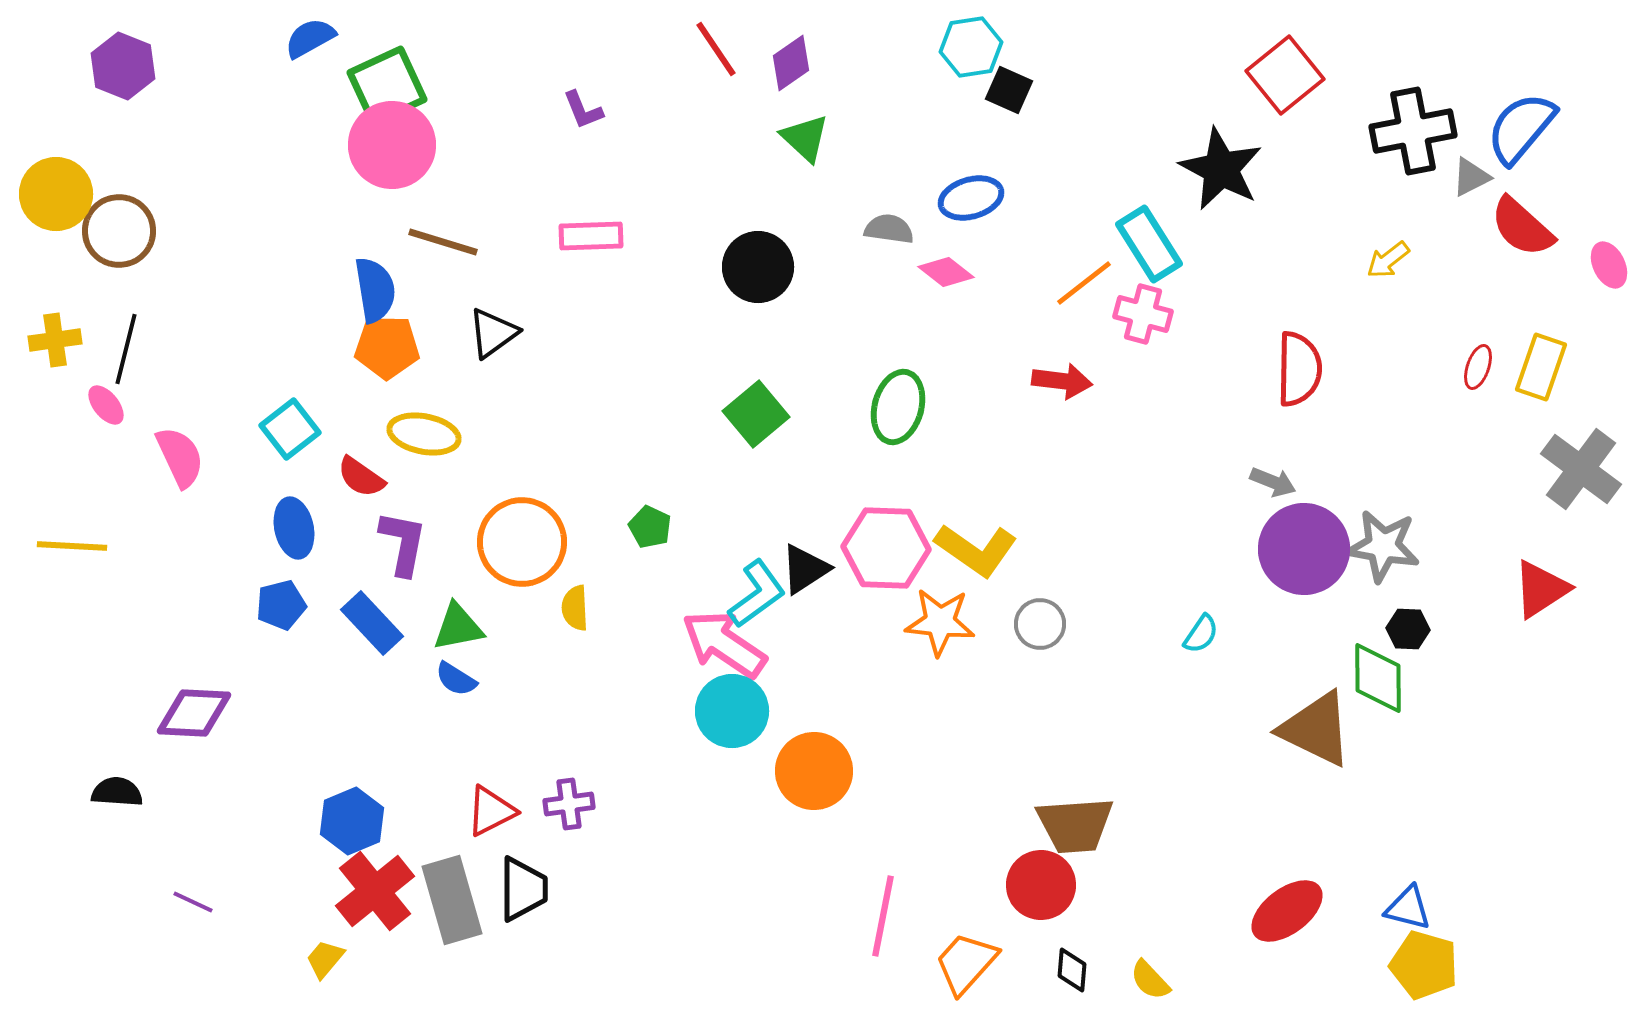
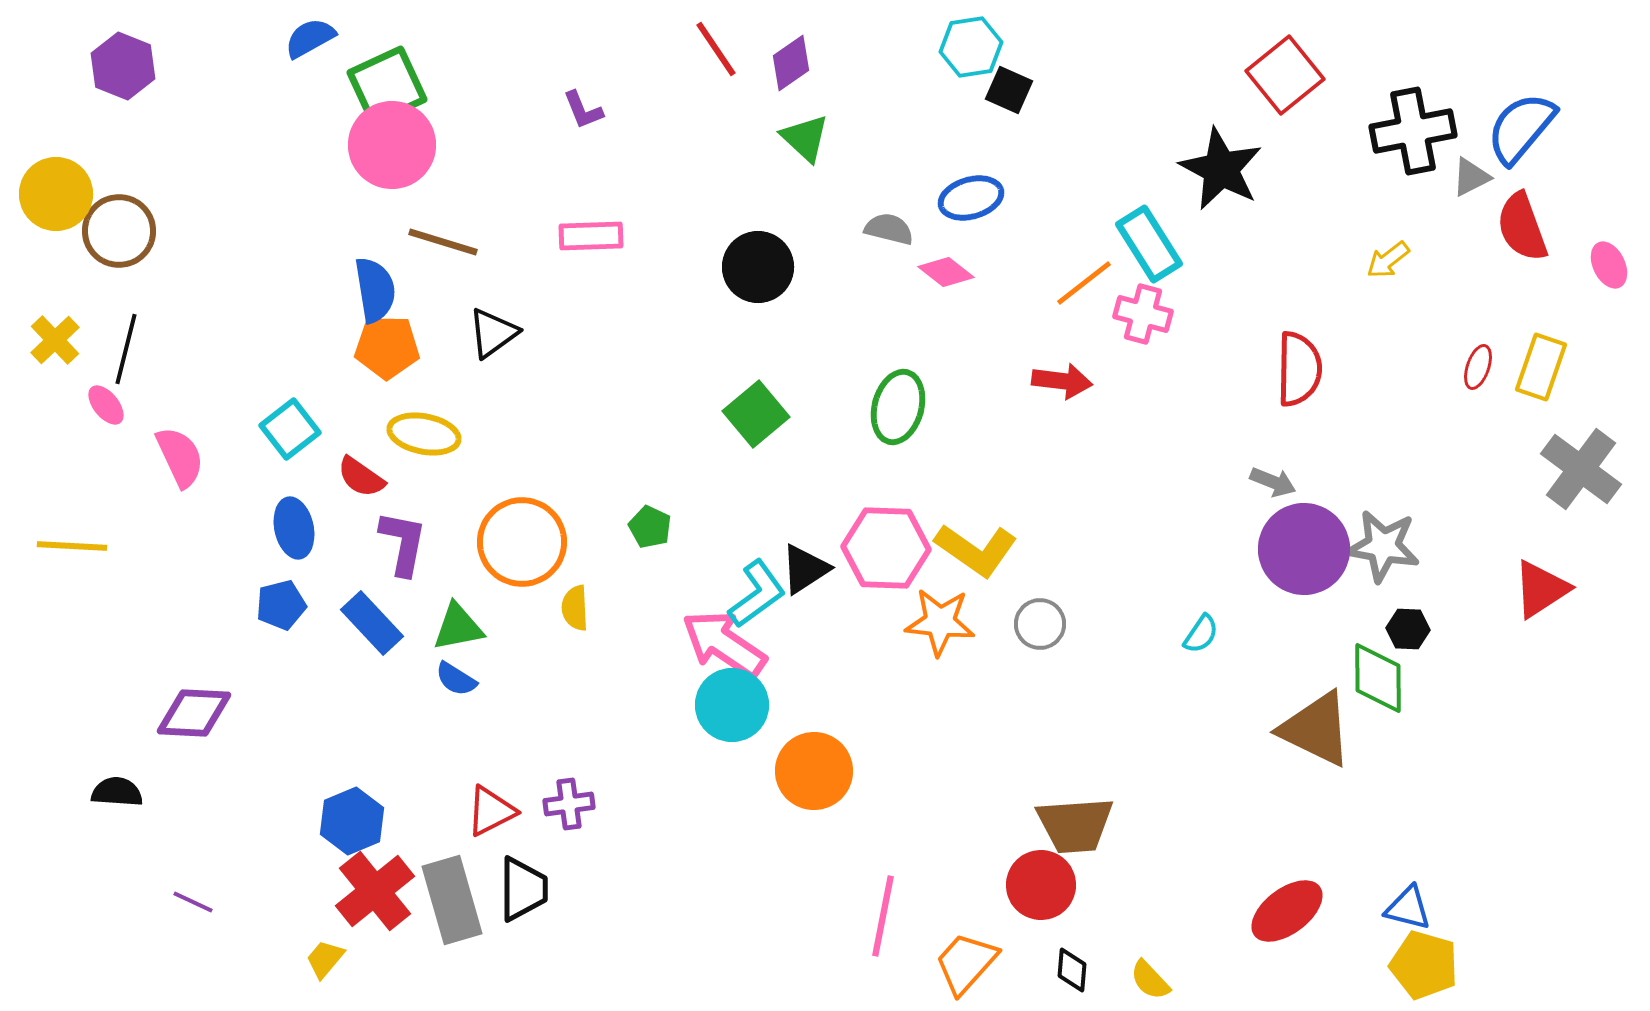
red semicircle at (1522, 227): rotated 28 degrees clockwise
gray semicircle at (889, 229): rotated 6 degrees clockwise
yellow cross at (55, 340): rotated 36 degrees counterclockwise
cyan circle at (732, 711): moved 6 px up
